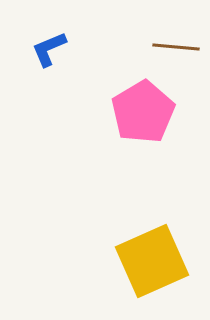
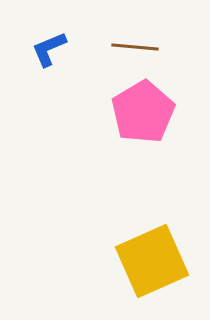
brown line: moved 41 px left
